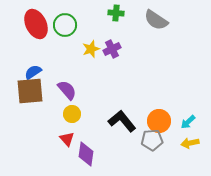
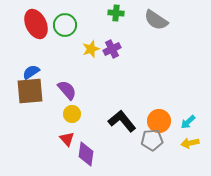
blue semicircle: moved 2 px left
